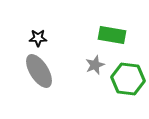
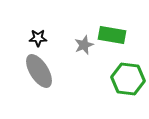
gray star: moved 11 px left, 20 px up
